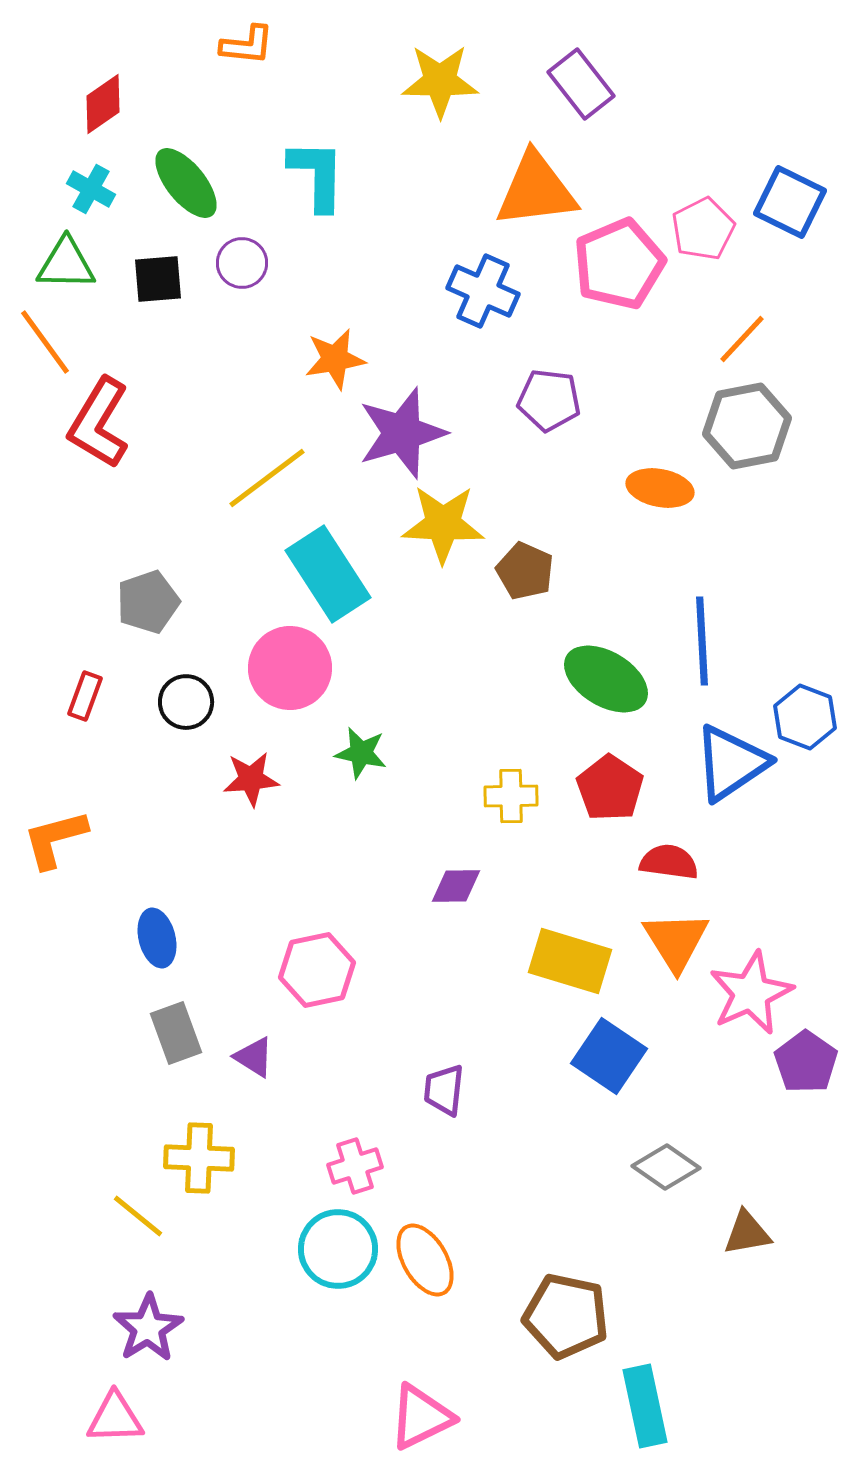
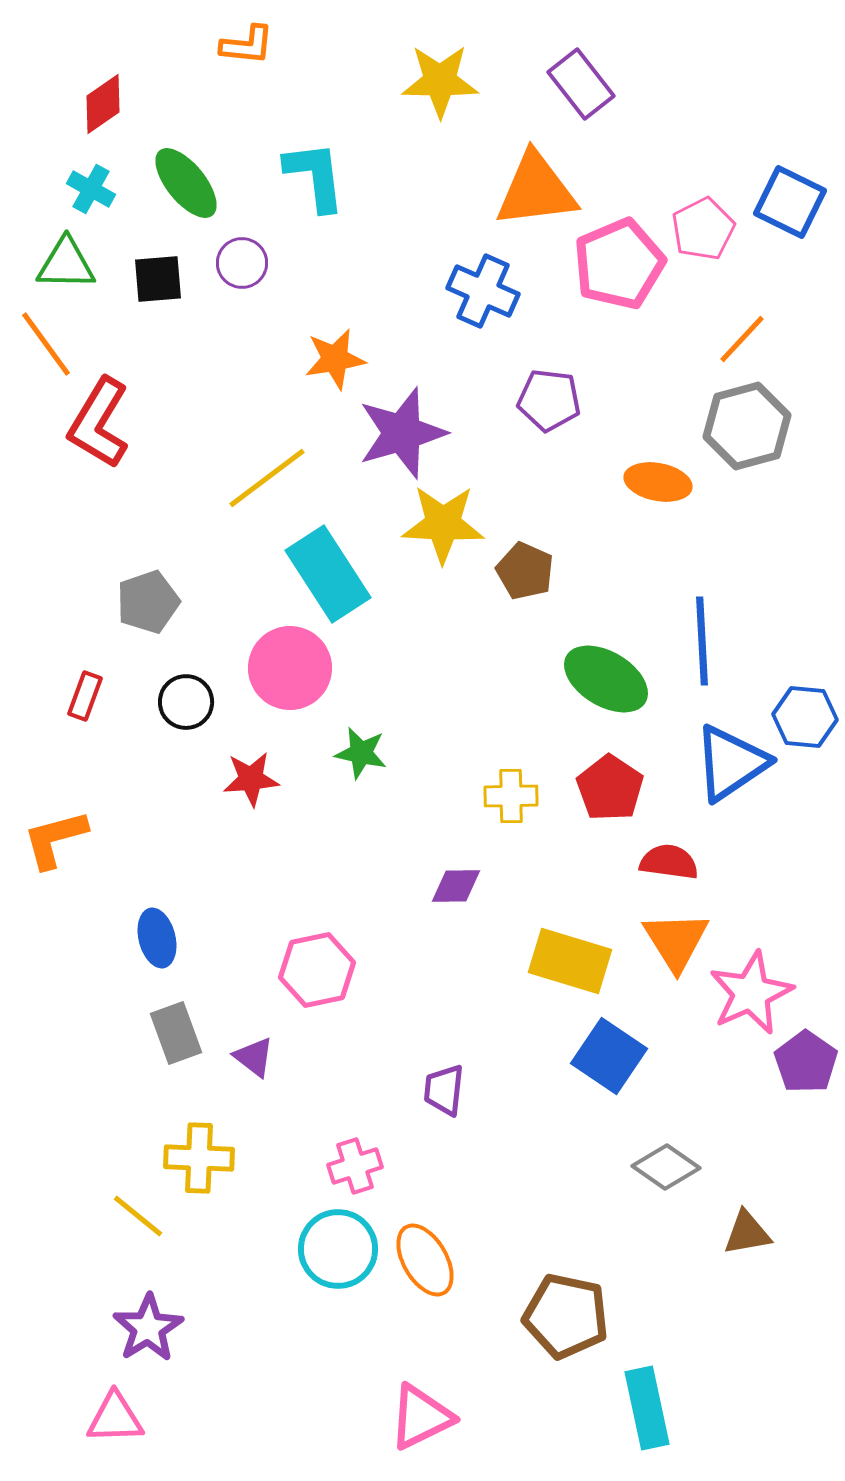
cyan L-shape at (317, 175): moved 2 px left, 1 px down; rotated 8 degrees counterclockwise
orange line at (45, 342): moved 1 px right, 2 px down
gray hexagon at (747, 426): rotated 4 degrees counterclockwise
orange ellipse at (660, 488): moved 2 px left, 6 px up
blue hexagon at (805, 717): rotated 16 degrees counterclockwise
purple triangle at (254, 1057): rotated 6 degrees clockwise
cyan rectangle at (645, 1406): moved 2 px right, 2 px down
